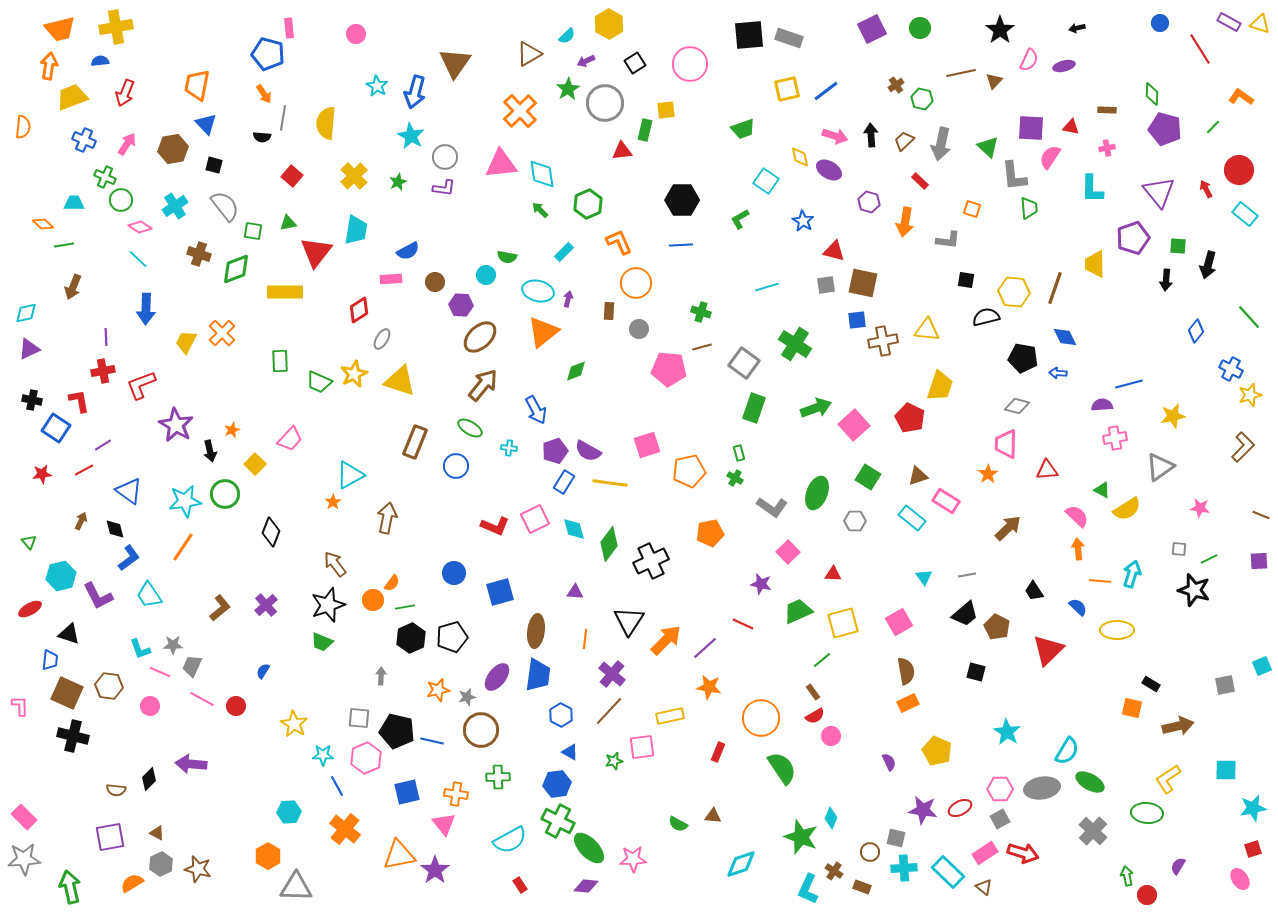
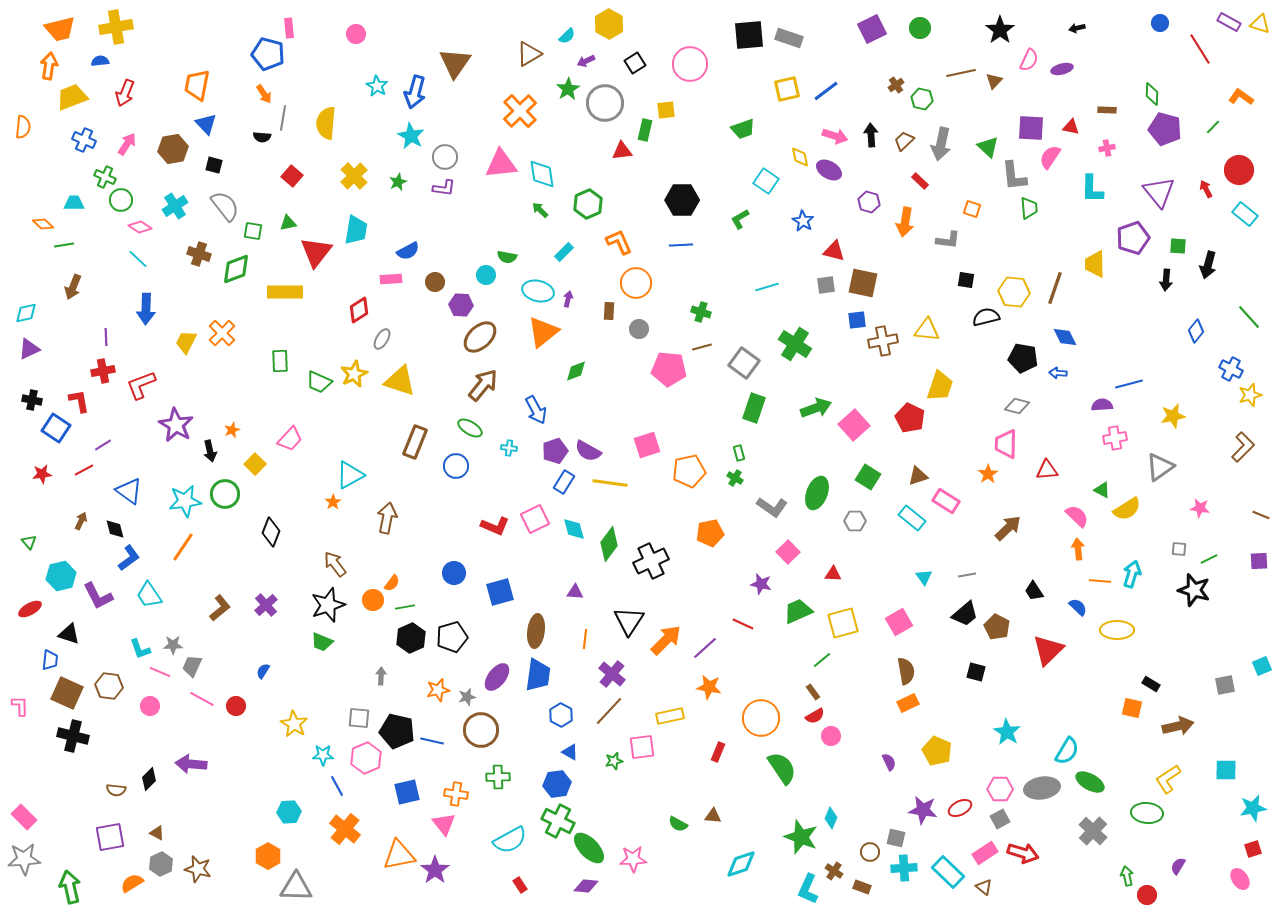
purple ellipse at (1064, 66): moved 2 px left, 3 px down
